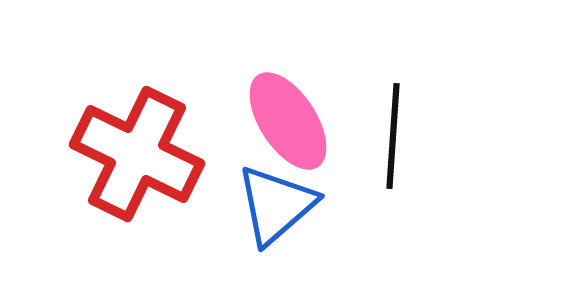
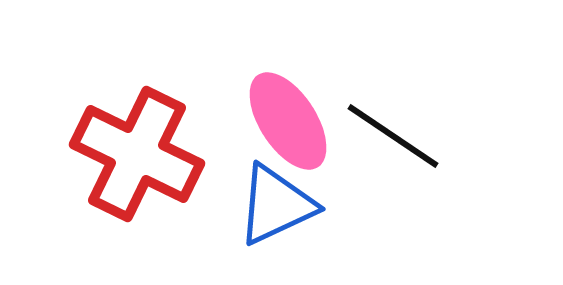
black line: rotated 60 degrees counterclockwise
blue triangle: rotated 16 degrees clockwise
